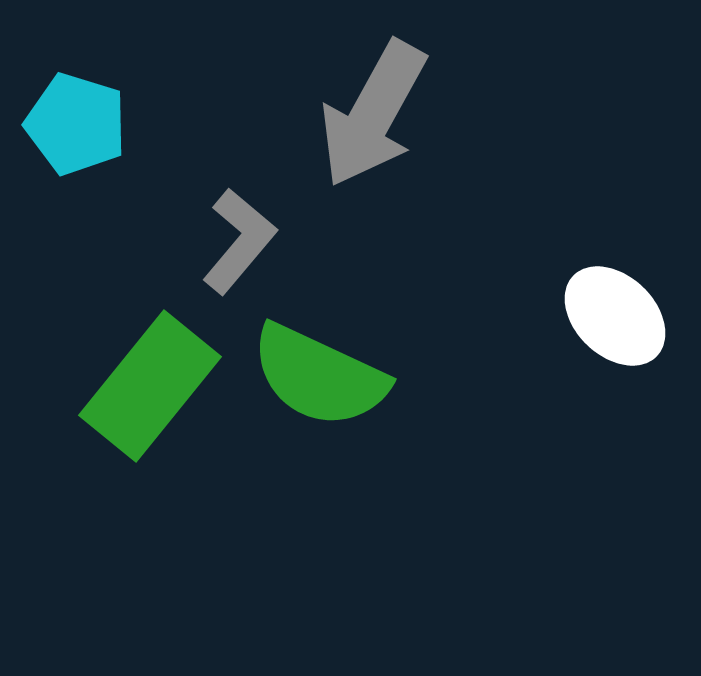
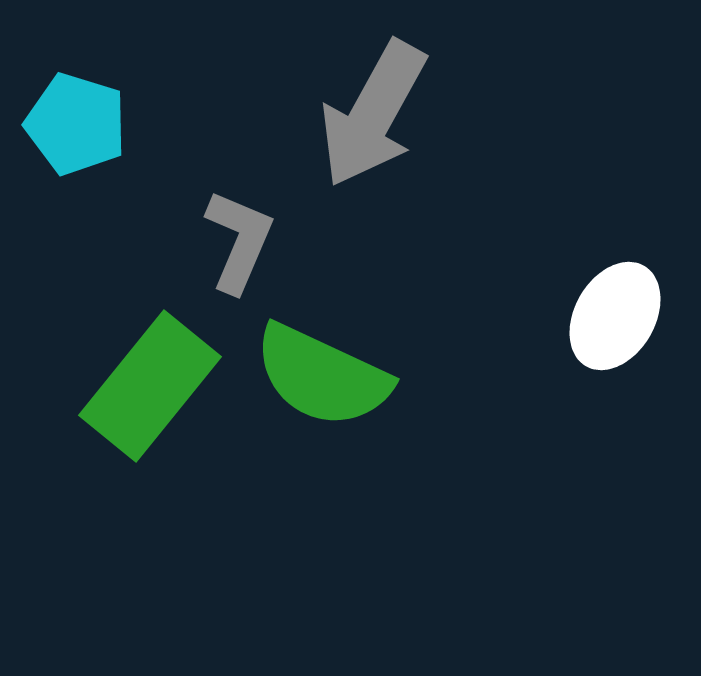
gray L-shape: rotated 17 degrees counterclockwise
white ellipse: rotated 76 degrees clockwise
green semicircle: moved 3 px right
